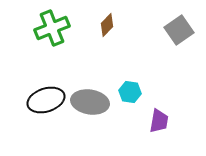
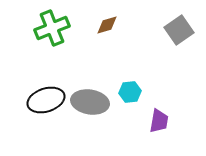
brown diamond: rotated 30 degrees clockwise
cyan hexagon: rotated 15 degrees counterclockwise
